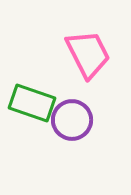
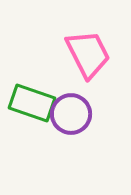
purple circle: moved 1 px left, 6 px up
